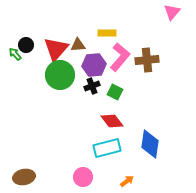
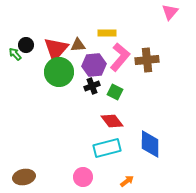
pink triangle: moved 2 px left
green circle: moved 1 px left, 3 px up
blue diamond: rotated 8 degrees counterclockwise
